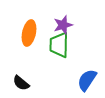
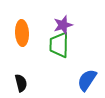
orange ellipse: moved 7 px left; rotated 15 degrees counterclockwise
black semicircle: rotated 144 degrees counterclockwise
